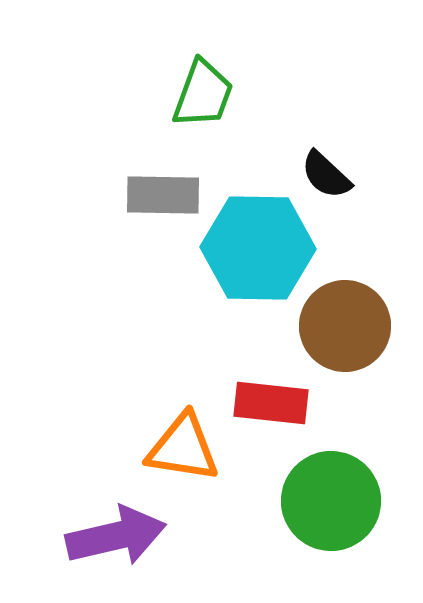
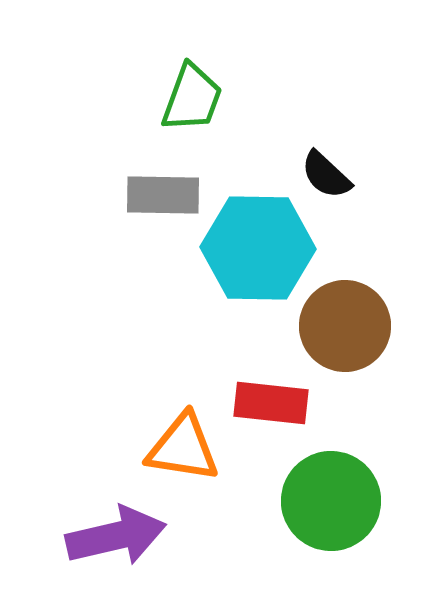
green trapezoid: moved 11 px left, 4 px down
